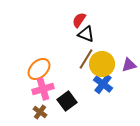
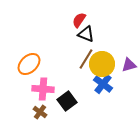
orange ellipse: moved 10 px left, 5 px up
pink cross: rotated 20 degrees clockwise
